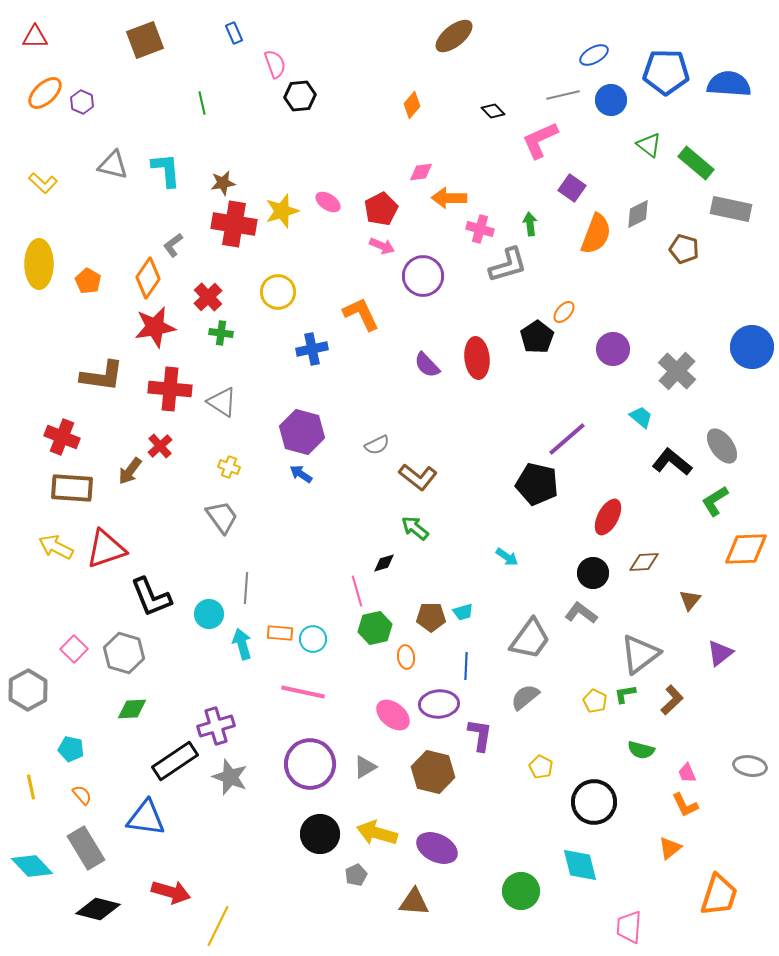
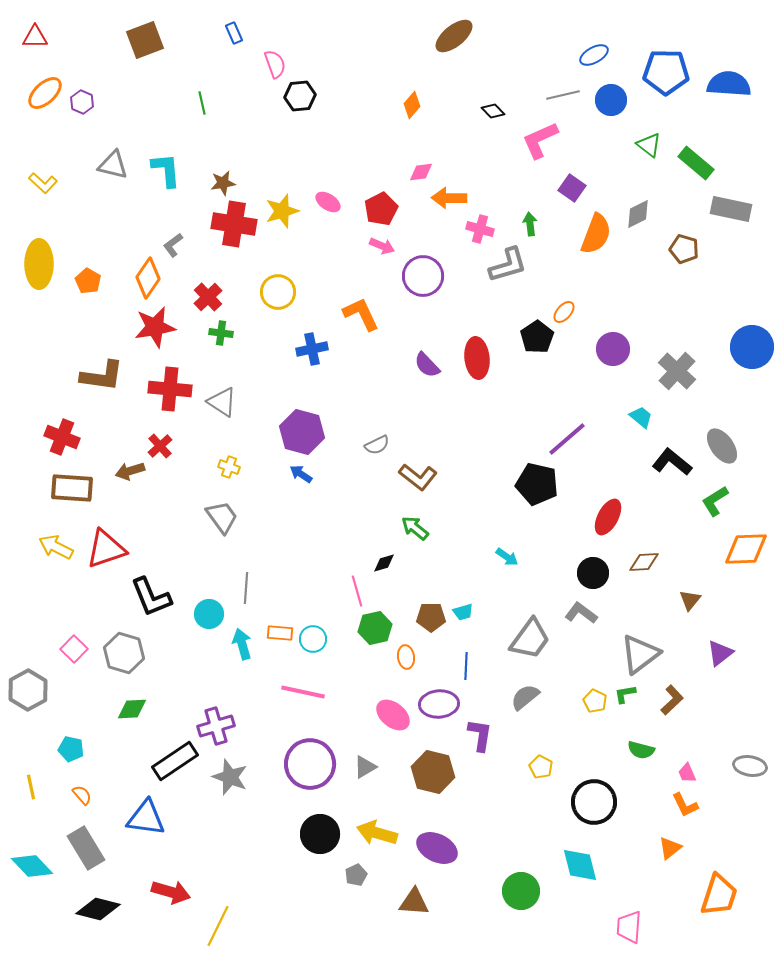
brown arrow at (130, 471): rotated 36 degrees clockwise
